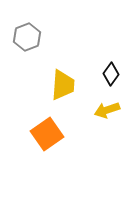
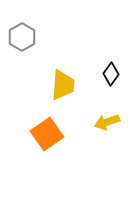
gray hexagon: moved 5 px left; rotated 8 degrees counterclockwise
yellow arrow: moved 12 px down
